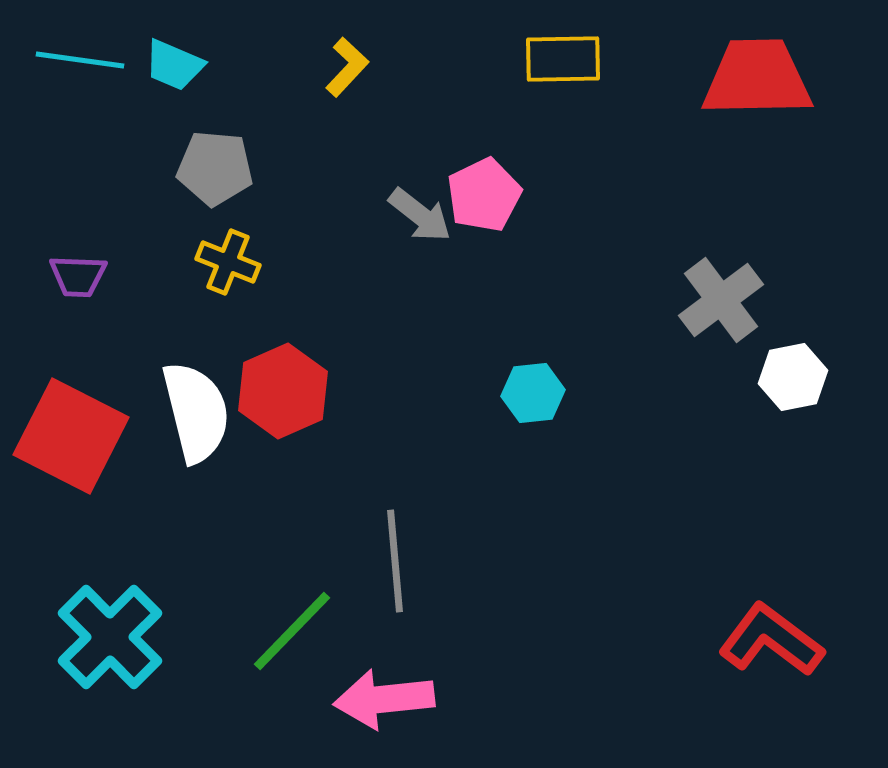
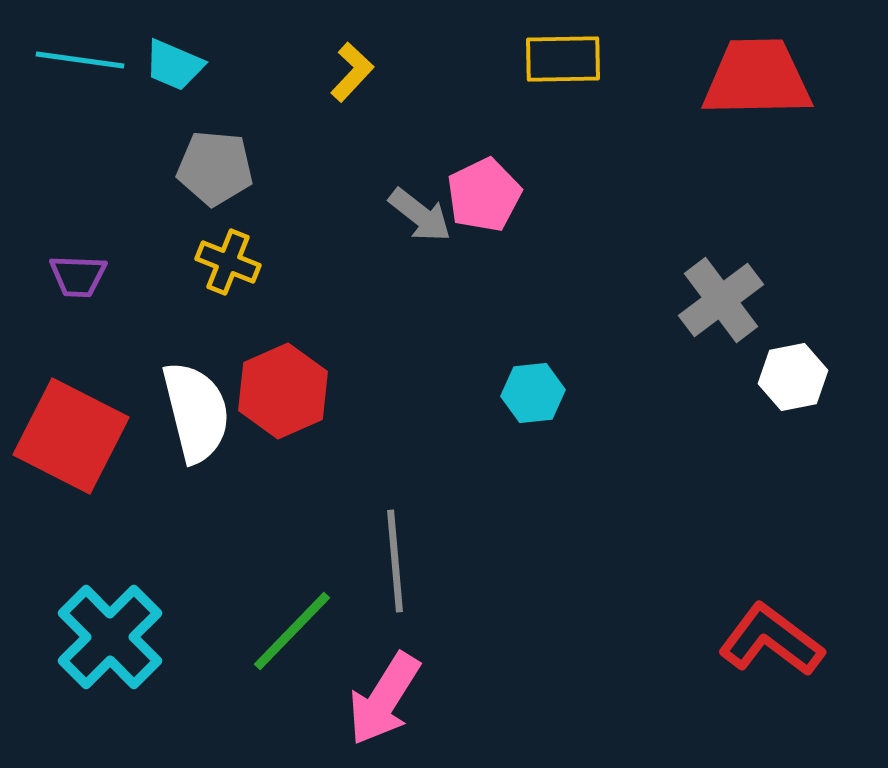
yellow L-shape: moved 5 px right, 5 px down
pink arrow: rotated 52 degrees counterclockwise
